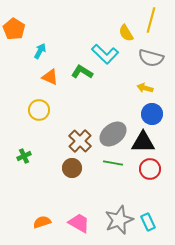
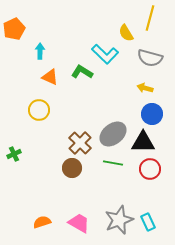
yellow line: moved 1 px left, 2 px up
orange pentagon: rotated 15 degrees clockwise
cyan arrow: rotated 28 degrees counterclockwise
gray semicircle: moved 1 px left
brown cross: moved 2 px down
green cross: moved 10 px left, 2 px up
